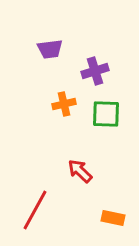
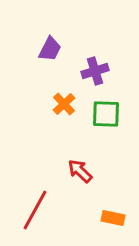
purple trapezoid: rotated 56 degrees counterclockwise
orange cross: rotated 30 degrees counterclockwise
